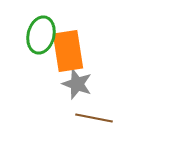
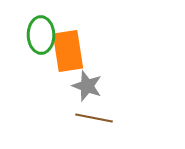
green ellipse: rotated 15 degrees counterclockwise
gray star: moved 10 px right, 2 px down
